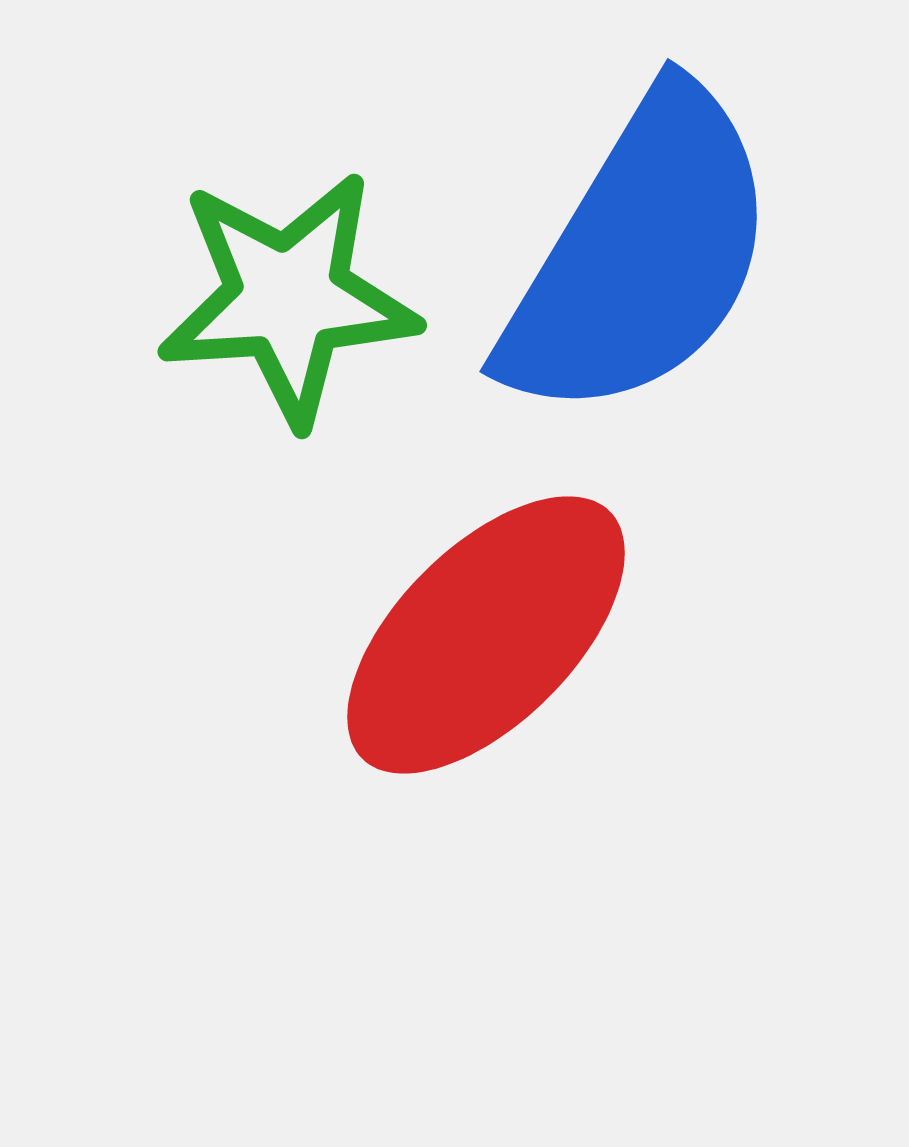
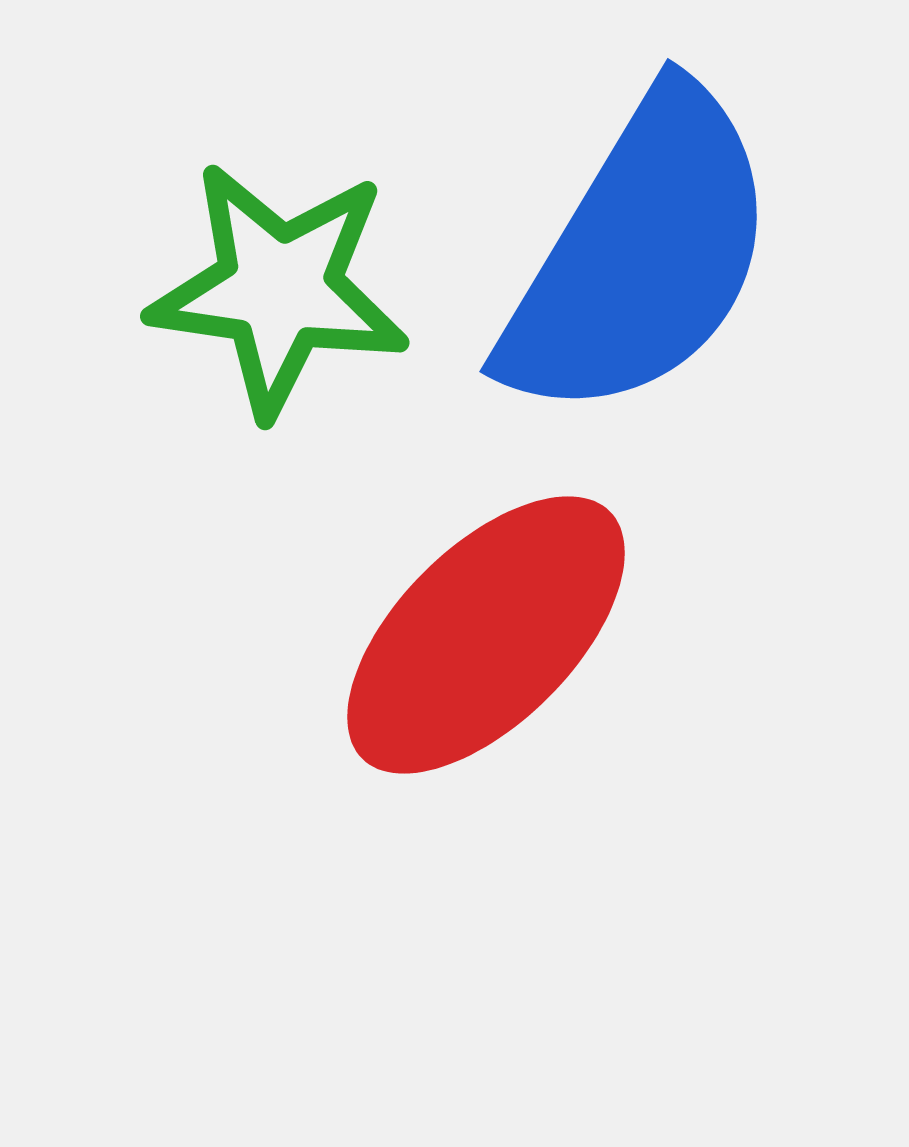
green star: moved 9 px left, 9 px up; rotated 12 degrees clockwise
